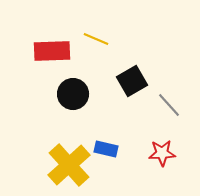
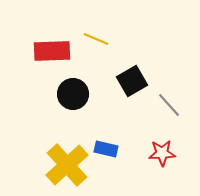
yellow cross: moved 2 px left
